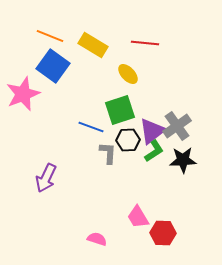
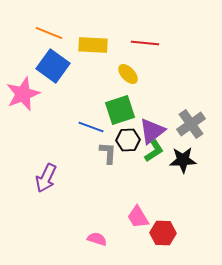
orange line: moved 1 px left, 3 px up
yellow rectangle: rotated 28 degrees counterclockwise
gray cross: moved 14 px right, 2 px up
